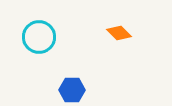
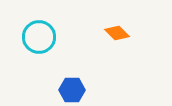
orange diamond: moved 2 px left
